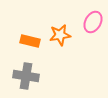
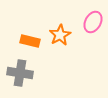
orange star: rotated 20 degrees counterclockwise
gray cross: moved 6 px left, 3 px up
